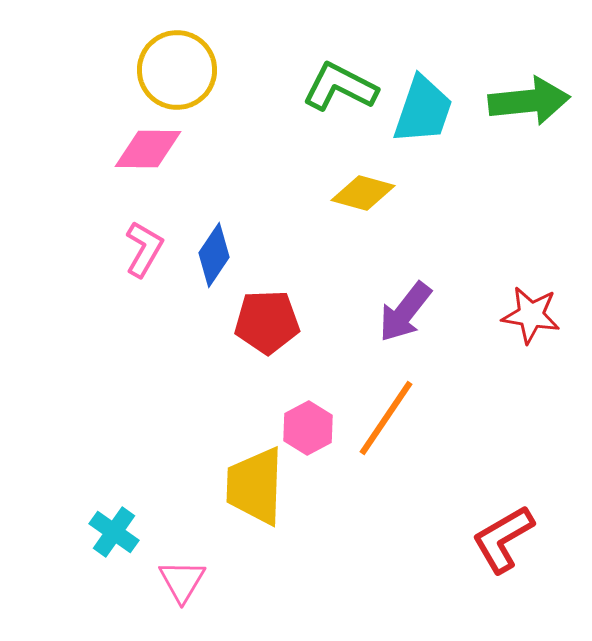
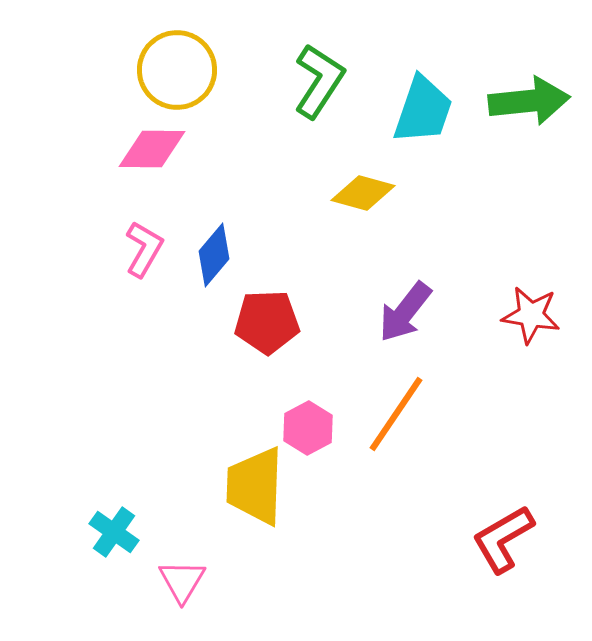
green L-shape: moved 21 px left, 6 px up; rotated 96 degrees clockwise
pink diamond: moved 4 px right
blue diamond: rotated 6 degrees clockwise
orange line: moved 10 px right, 4 px up
